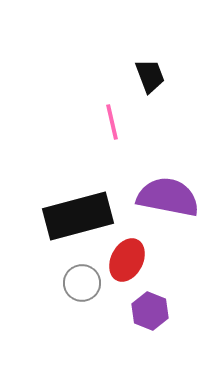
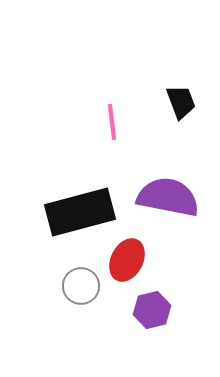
black trapezoid: moved 31 px right, 26 px down
pink line: rotated 6 degrees clockwise
black rectangle: moved 2 px right, 4 px up
gray circle: moved 1 px left, 3 px down
purple hexagon: moved 2 px right, 1 px up; rotated 24 degrees clockwise
